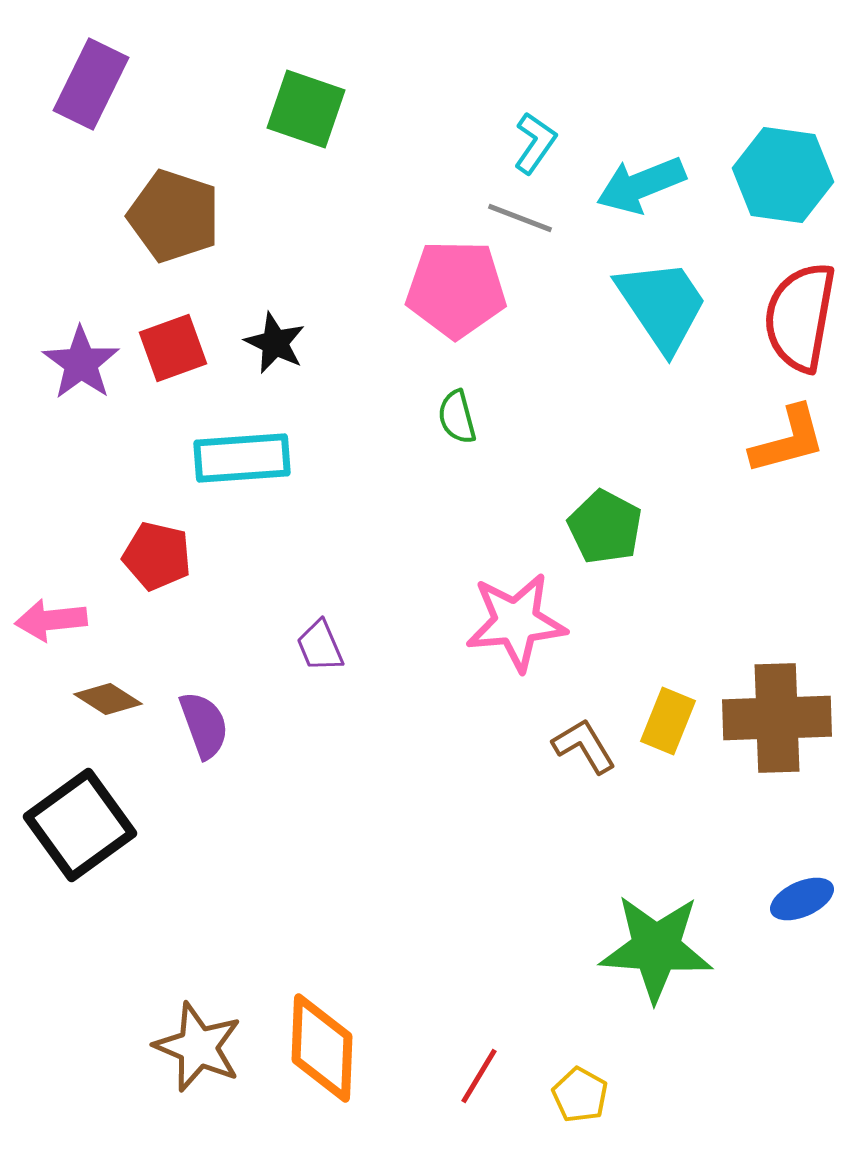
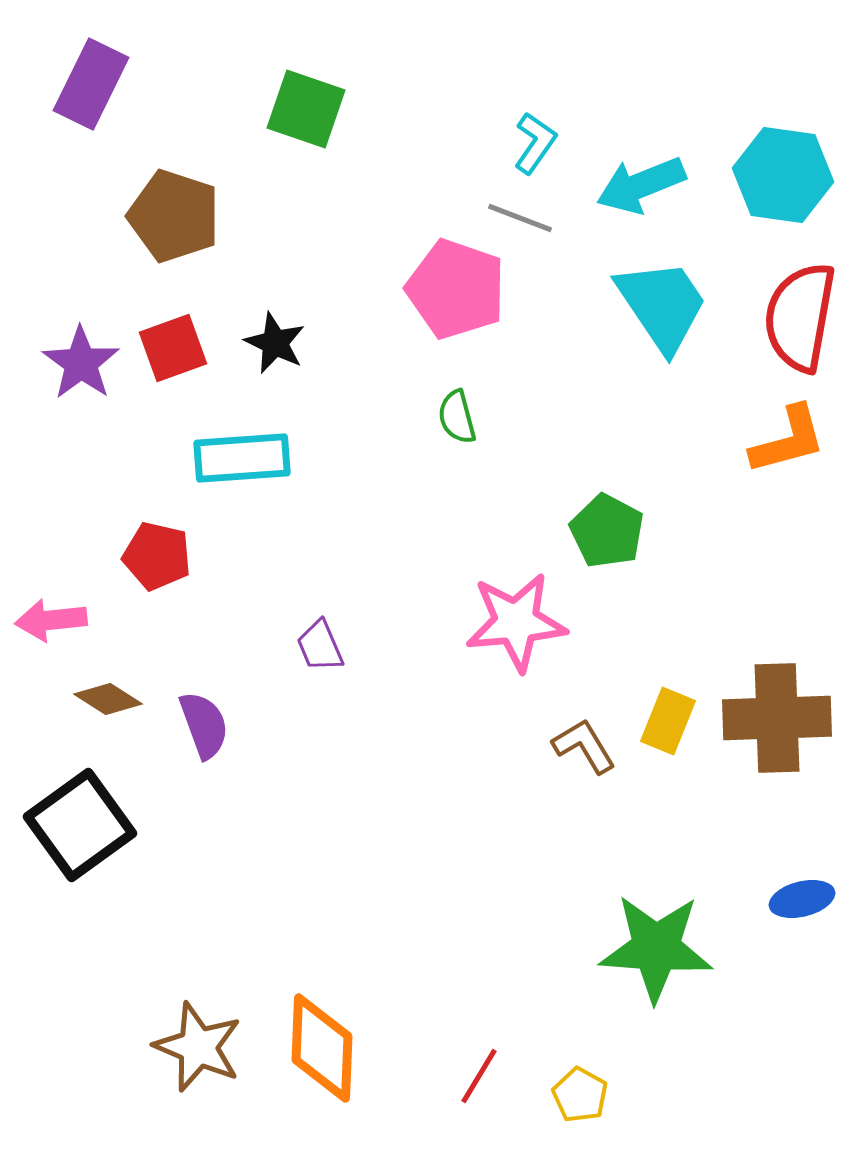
pink pentagon: rotated 18 degrees clockwise
green pentagon: moved 2 px right, 4 px down
blue ellipse: rotated 10 degrees clockwise
